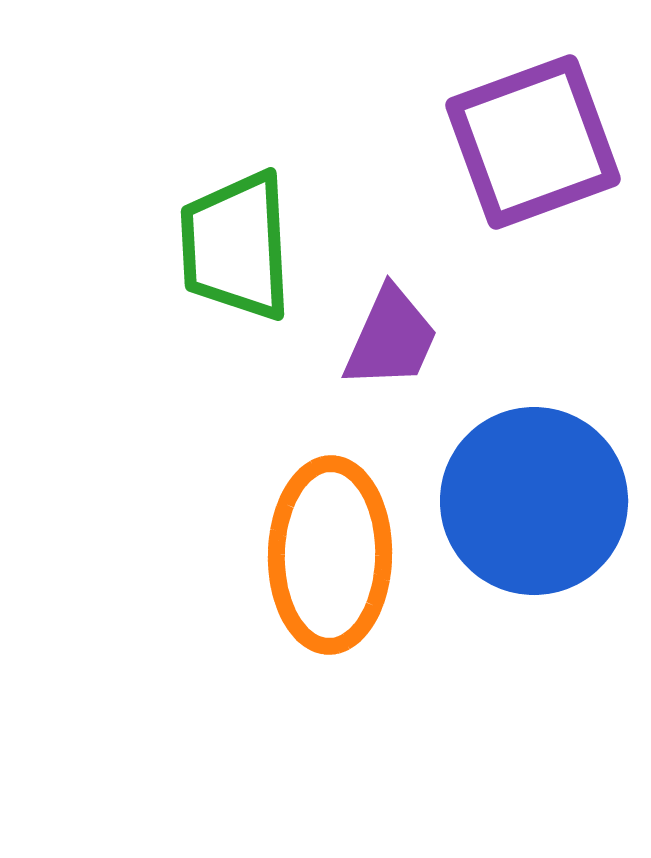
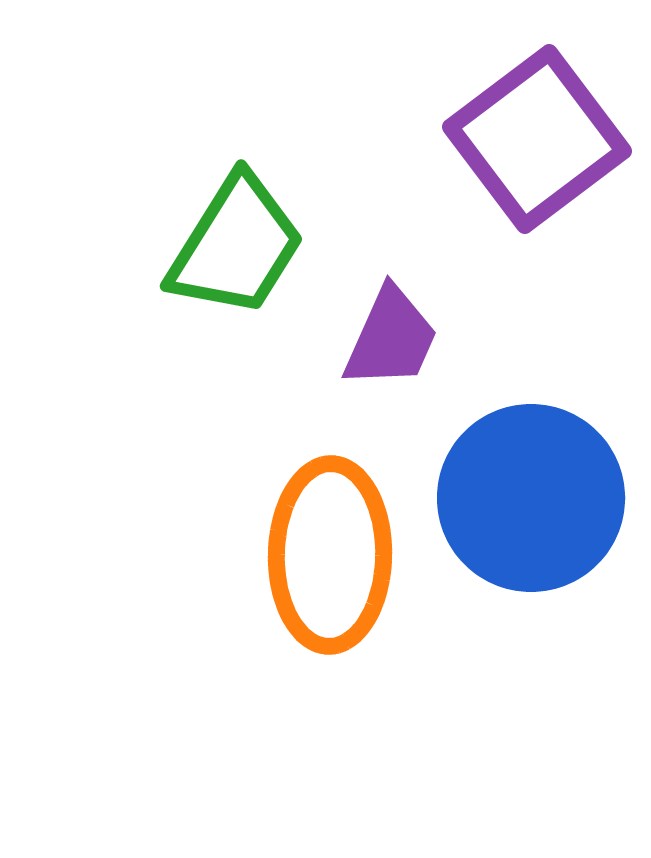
purple square: moved 4 px right, 3 px up; rotated 17 degrees counterclockwise
green trapezoid: rotated 145 degrees counterclockwise
blue circle: moved 3 px left, 3 px up
